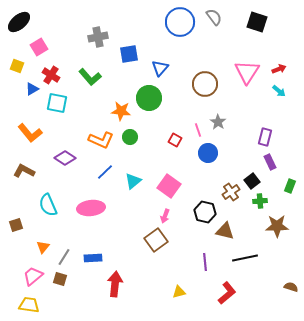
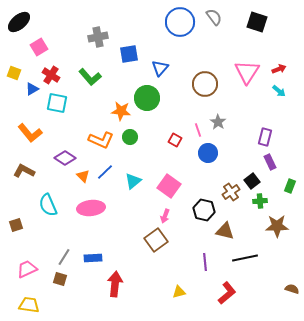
yellow square at (17, 66): moved 3 px left, 7 px down
green circle at (149, 98): moved 2 px left
black hexagon at (205, 212): moved 1 px left, 2 px up
orange triangle at (43, 247): moved 40 px right, 71 px up; rotated 24 degrees counterclockwise
pink trapezoid at (33, 276): moved 6 px left, 7 px up; rotated 15 degrees clockwise
brown semicircle at (291, 287): moved 1 px right, 2 px down
